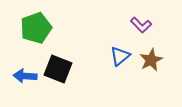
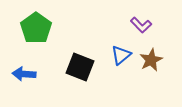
green pentagon: rotated 16 degrees counterclockwise
blue triangle: moved 1 px right, 1 px up
black square: moved 22 px right, 2 px up
blue arrow: moved 1 px left, 2 px up
